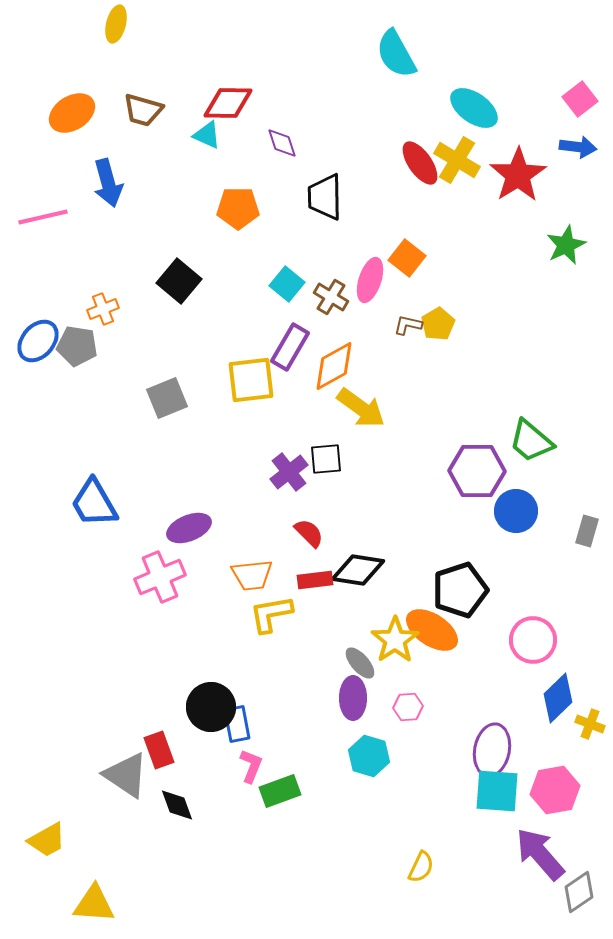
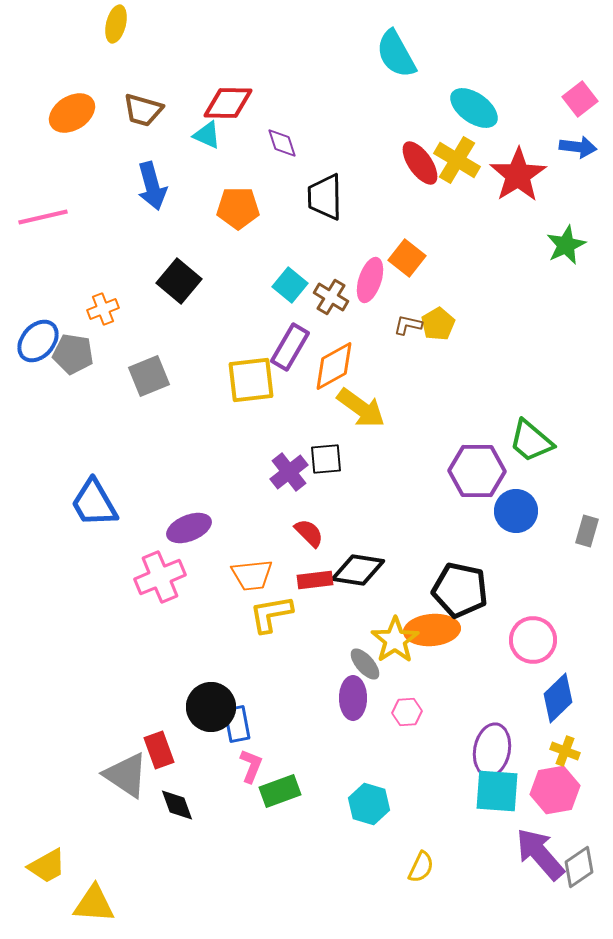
blue arrow at (108, 183): moved 44 px right, 3 px down
cyan square at (287, 284): moved 3 px right, 1 px down
gray pentagon at (77, 346): moved 4 px left, 8 px down
gray square at (167, 398): moved 18 px left, 22 px up
black pentagon at (460, 590): rotated 30 degrees clockwise
orange ellipse at (432, 630): rotated 38 degrees counterclockwise
gray ellipse at (360, 663): moved 5 px right, 1 px down
pink hexagon at (408, 707): moved 1 px left, 5 px down
yellow cross at (590, 724): moved 25 px left, 27 px down
cyan hexagon at (369, 756): moved 48 px down
yellow trapezoid at (47, 840): moved 26 px down
gray diamond at (579, 892): moved 25 px up
